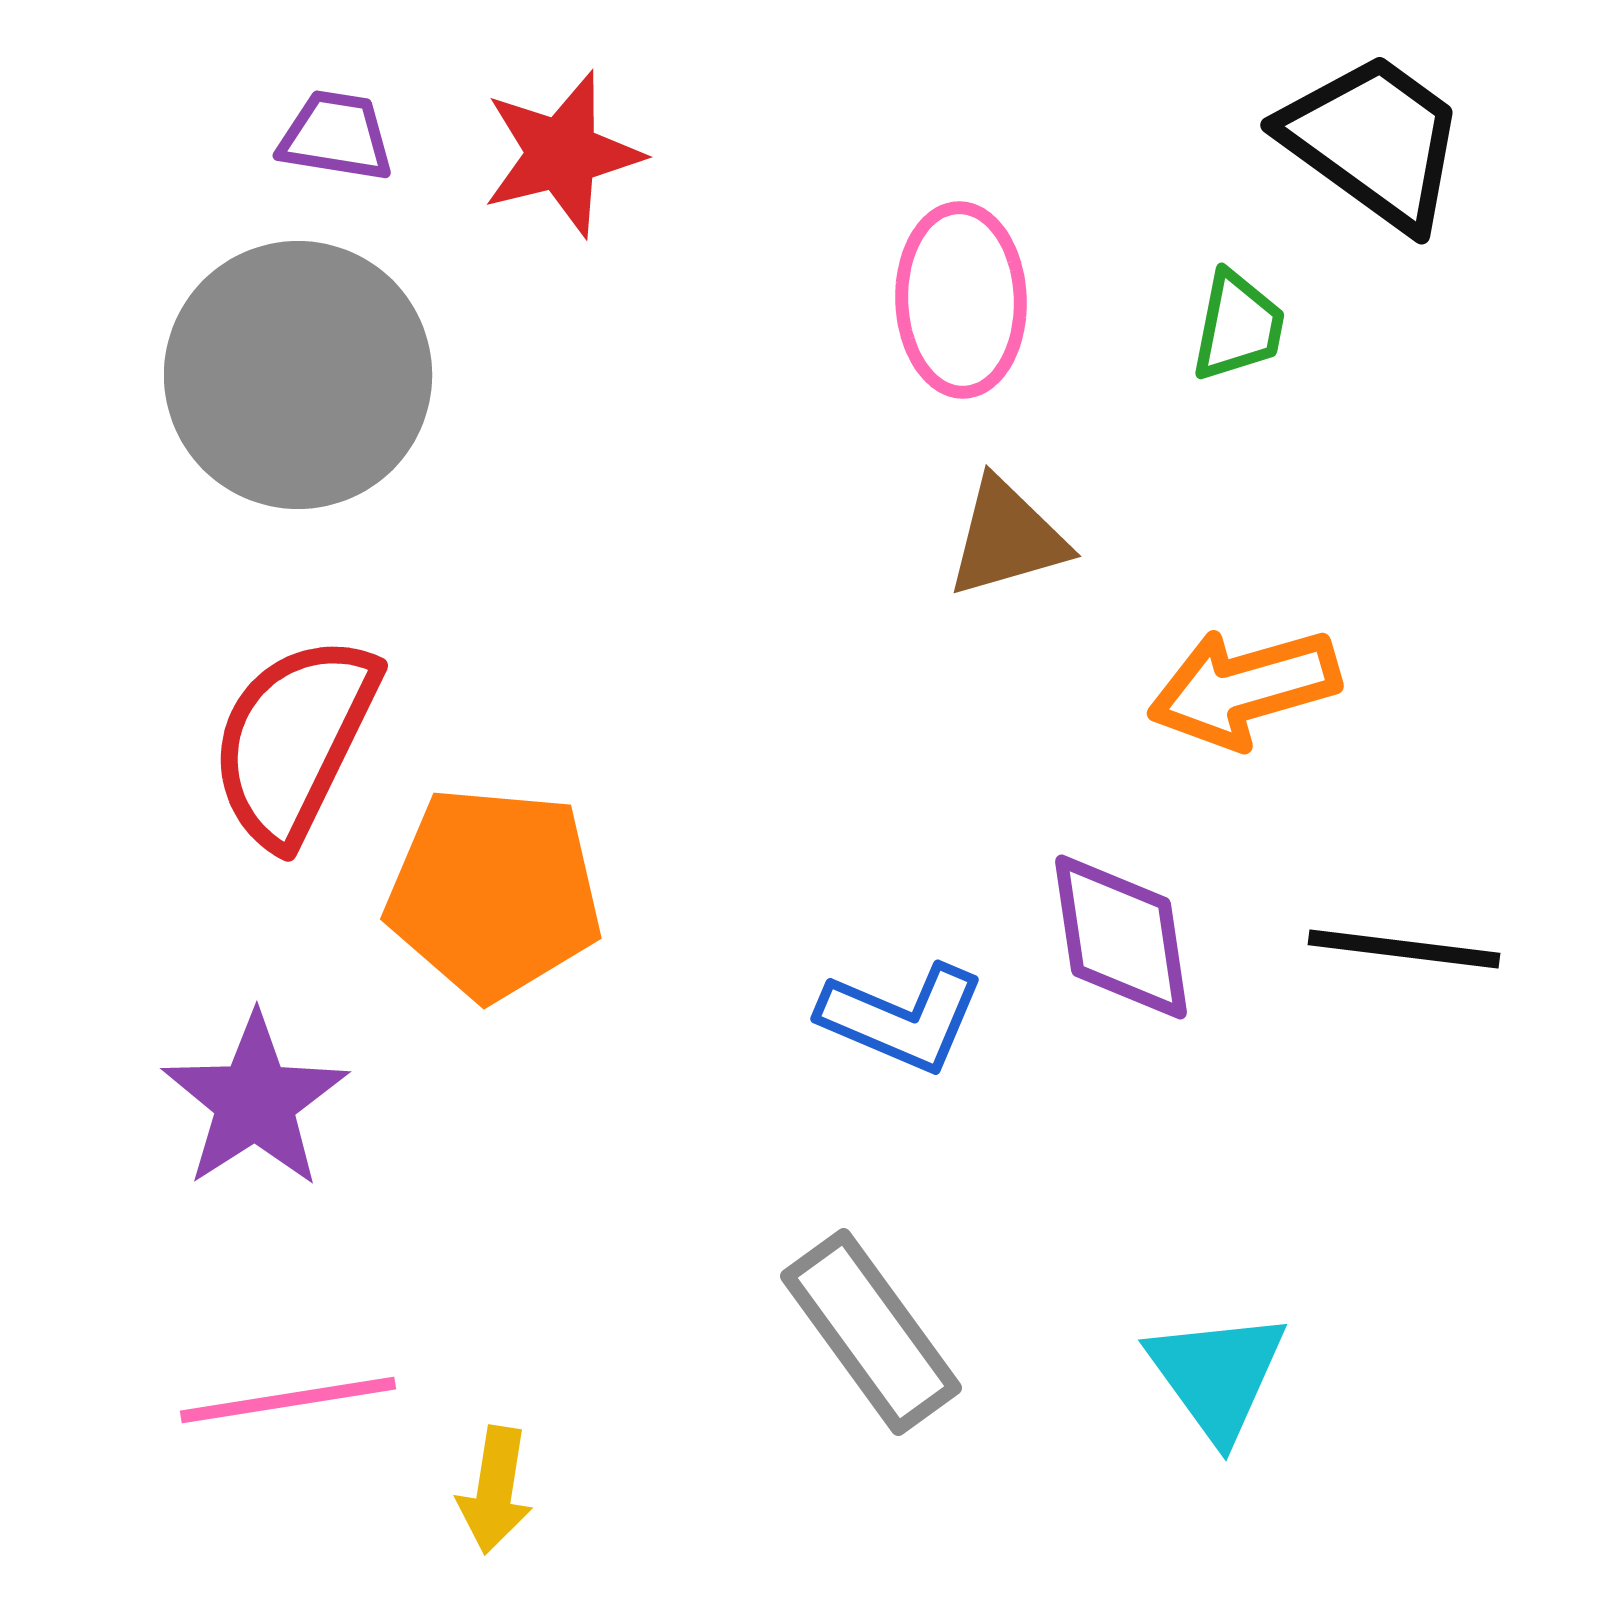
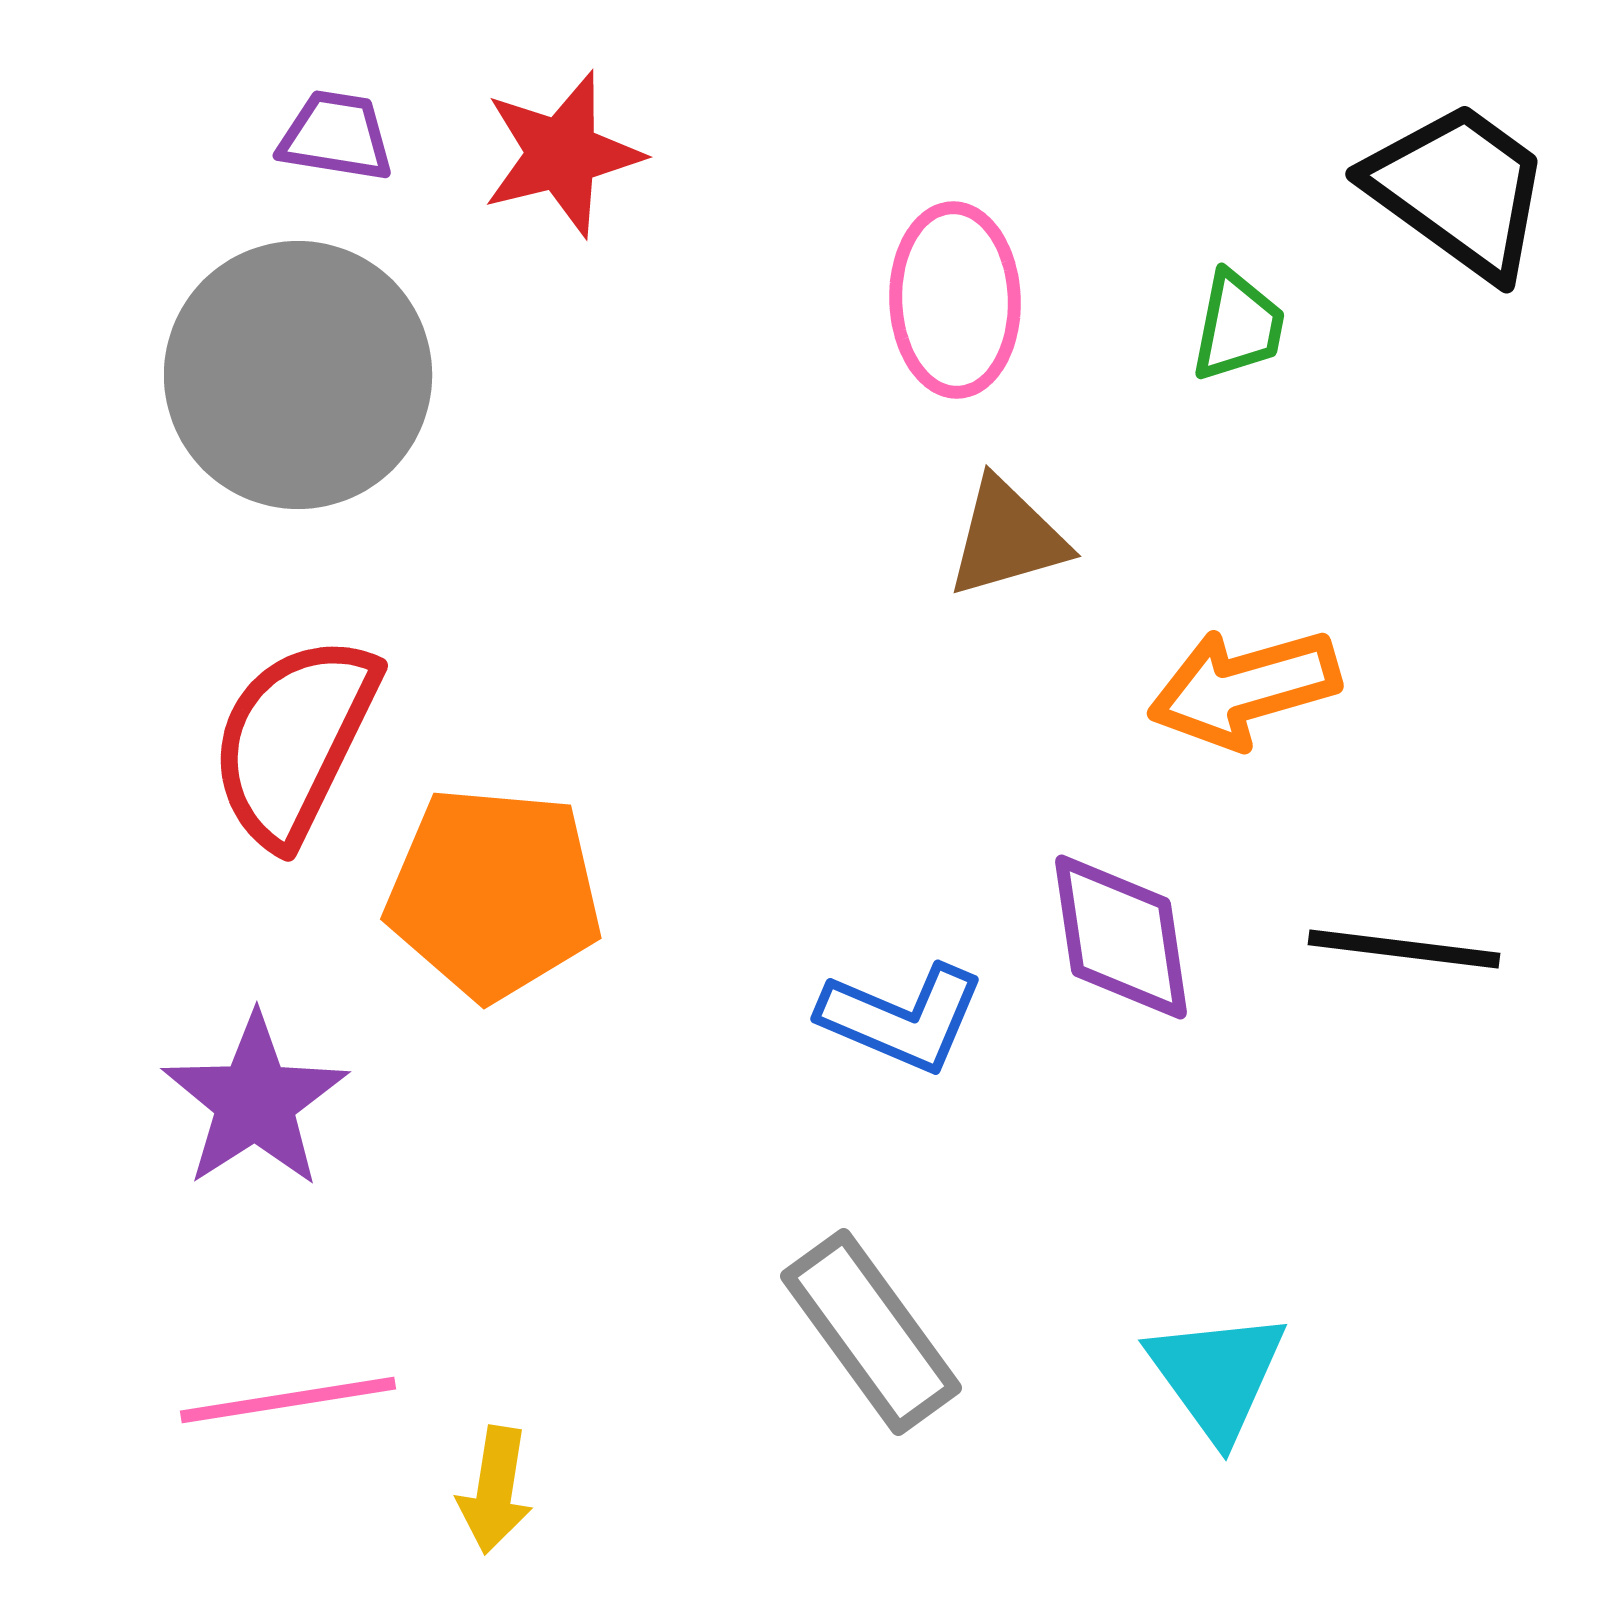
black trapezoid: moved 85 px right, 49 px down
pink ellipse: moved 6 px left
